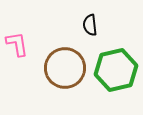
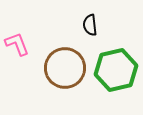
pink L-shape: rotated 12 degrees counterclockwise
